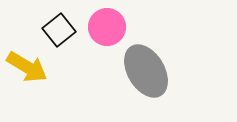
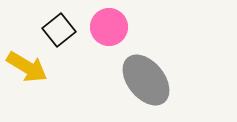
pink circle: moved 2 px right
gray ellipse: moved 9 px down; rotated 8 degrees counterclockwise
